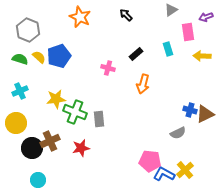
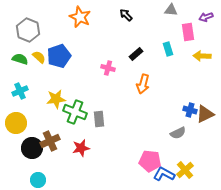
gray triangle: rotated 40 degrees clockwise
